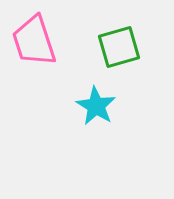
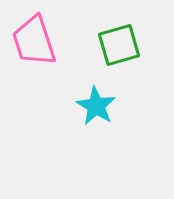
green square: moved 2 px up
